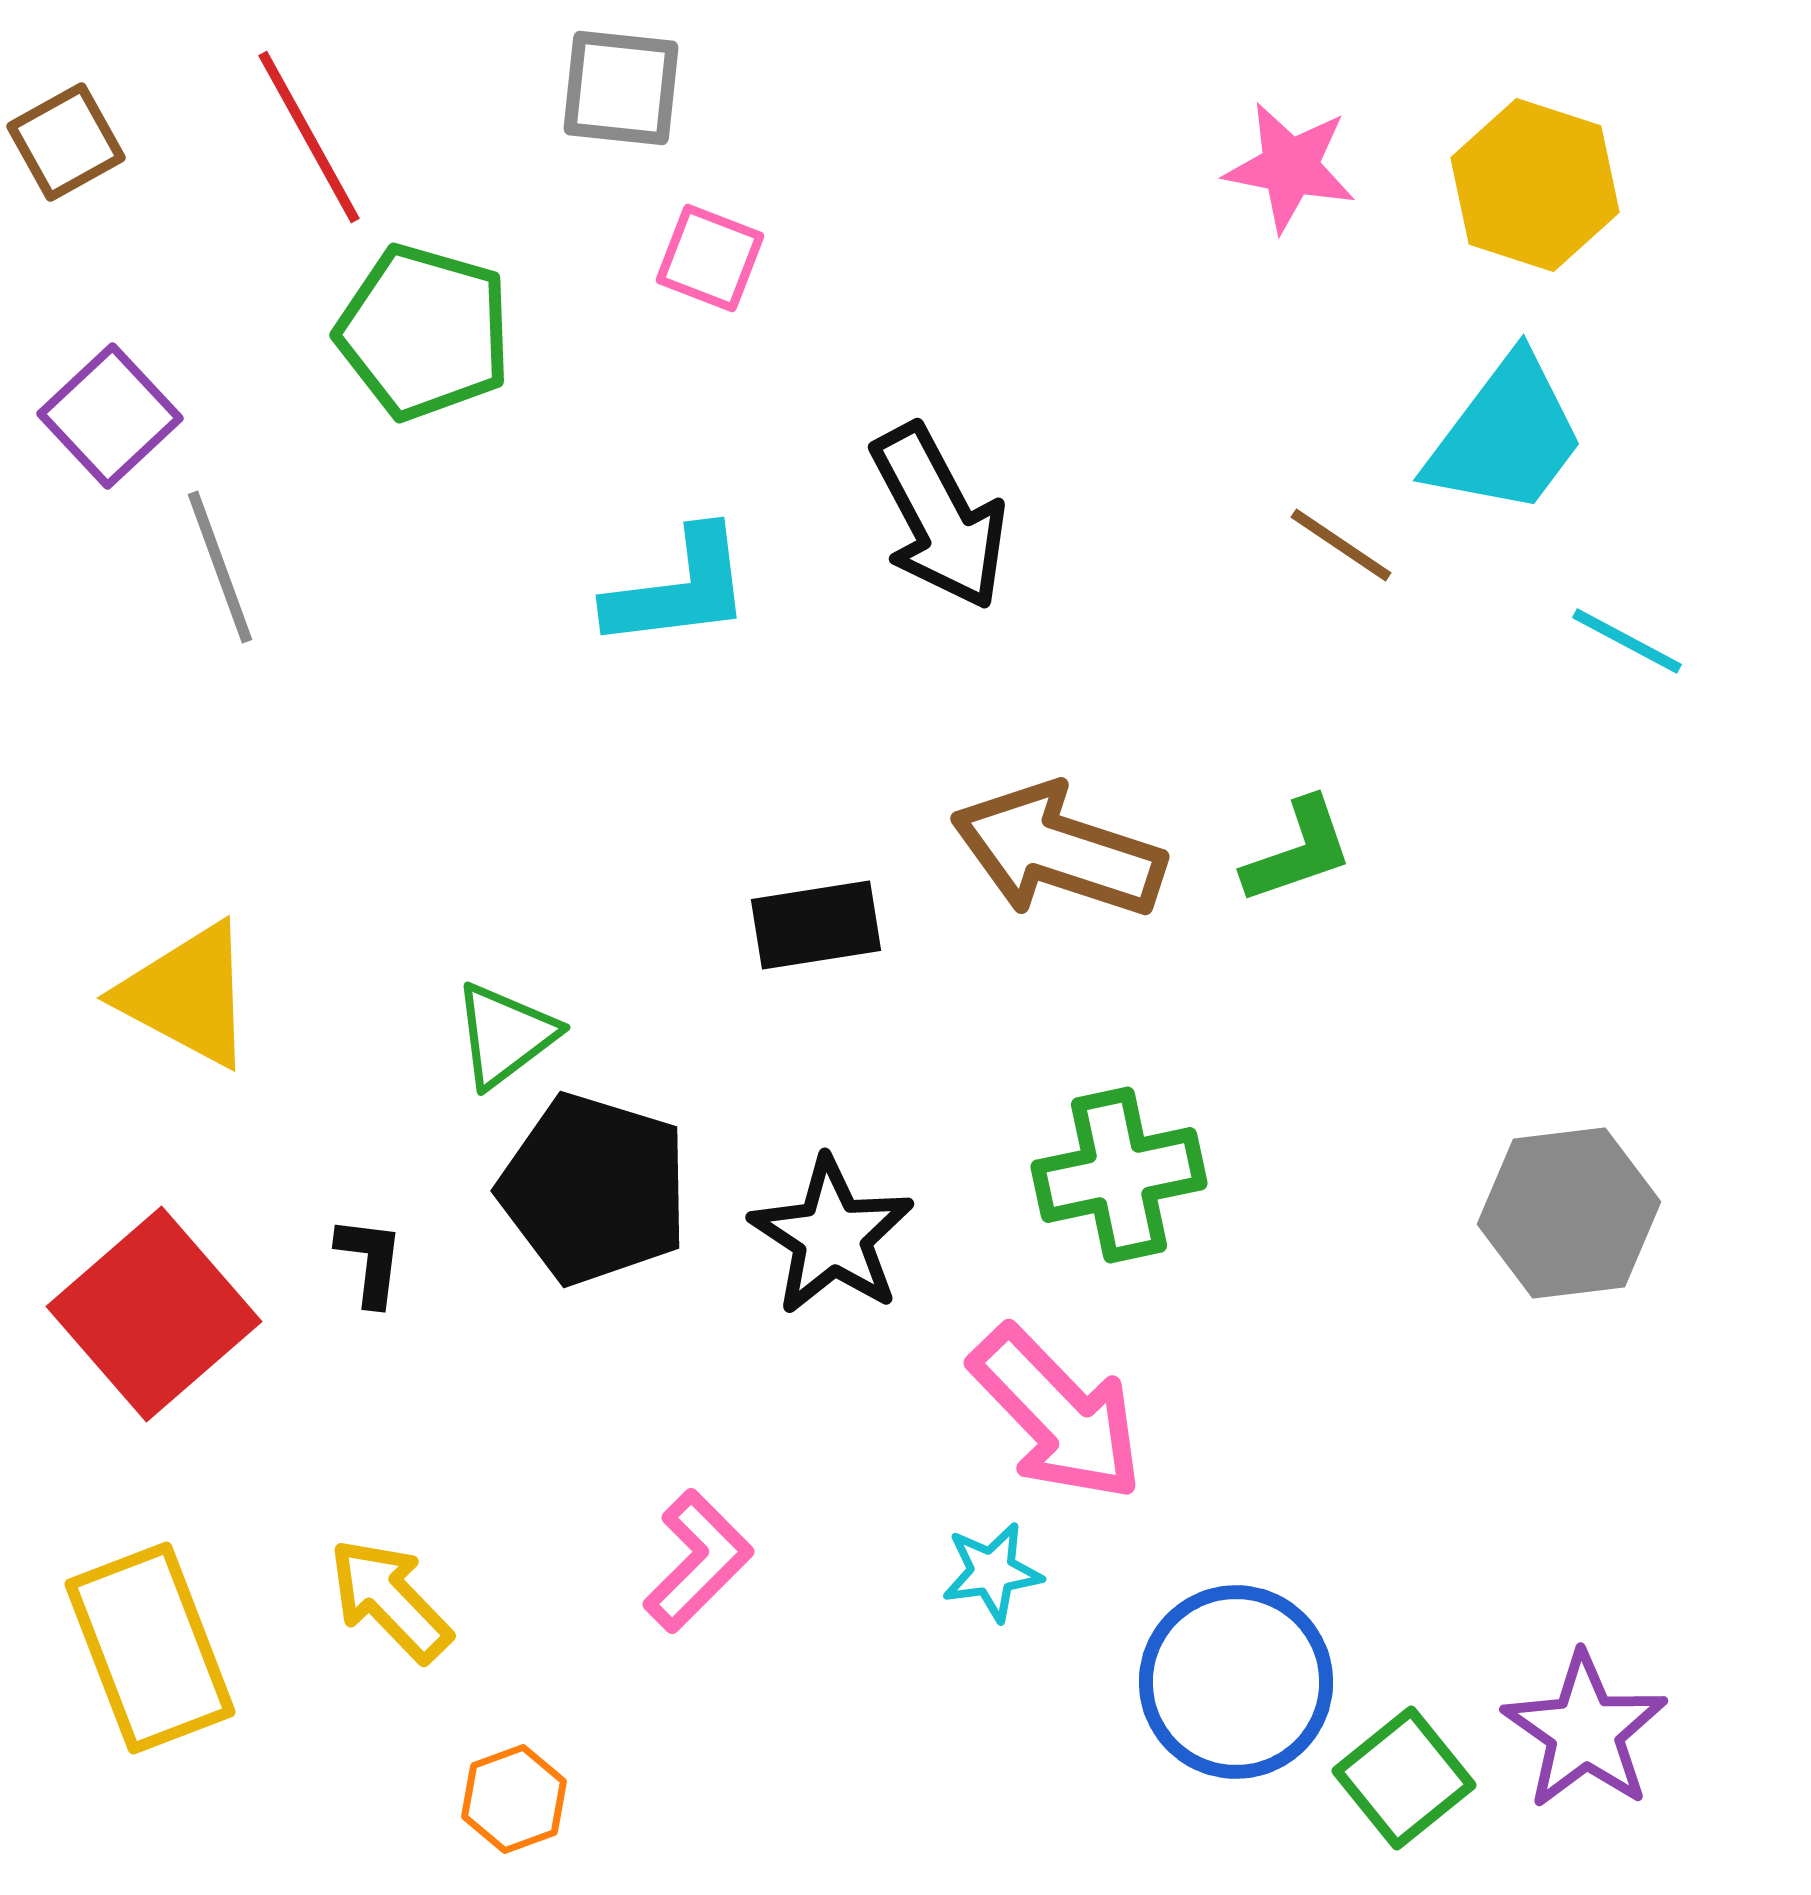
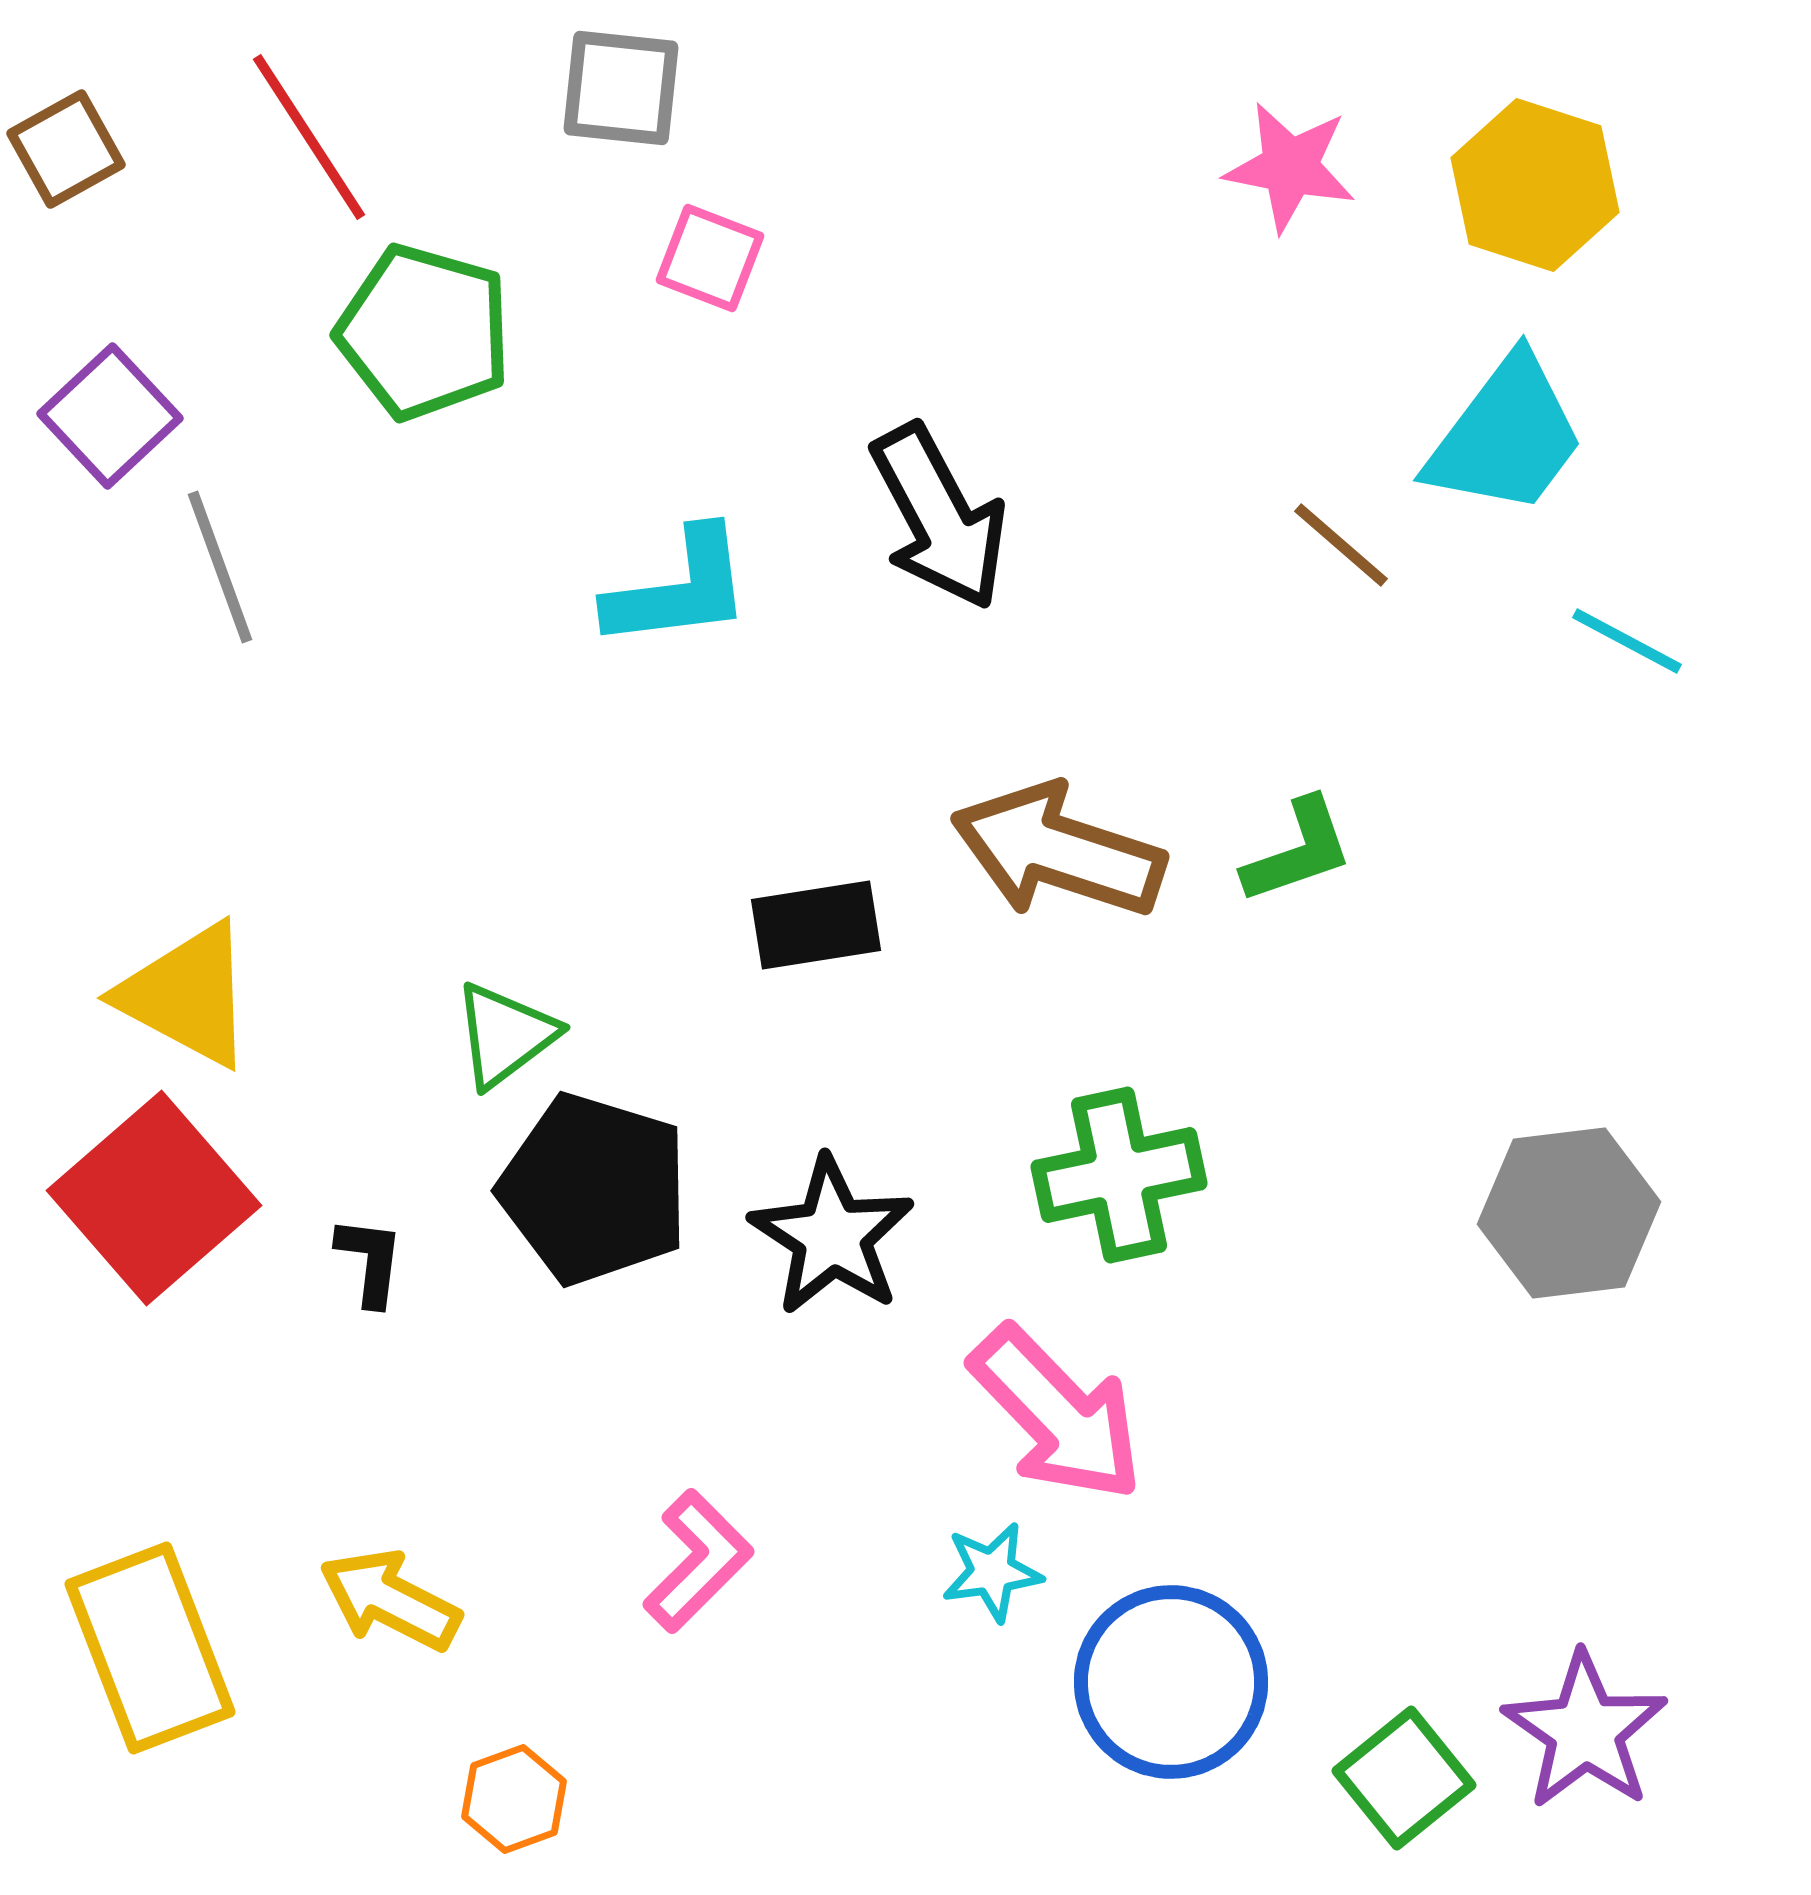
red line: rotated 4 degrees counterclockwise
brown square: moved 7 px down
brown line: rotated 7 degrees clockwise
red square: moved 116 px up
yellow arrow: rotated 19 degrees counterclockwise
blue circle: moved 65 px left
